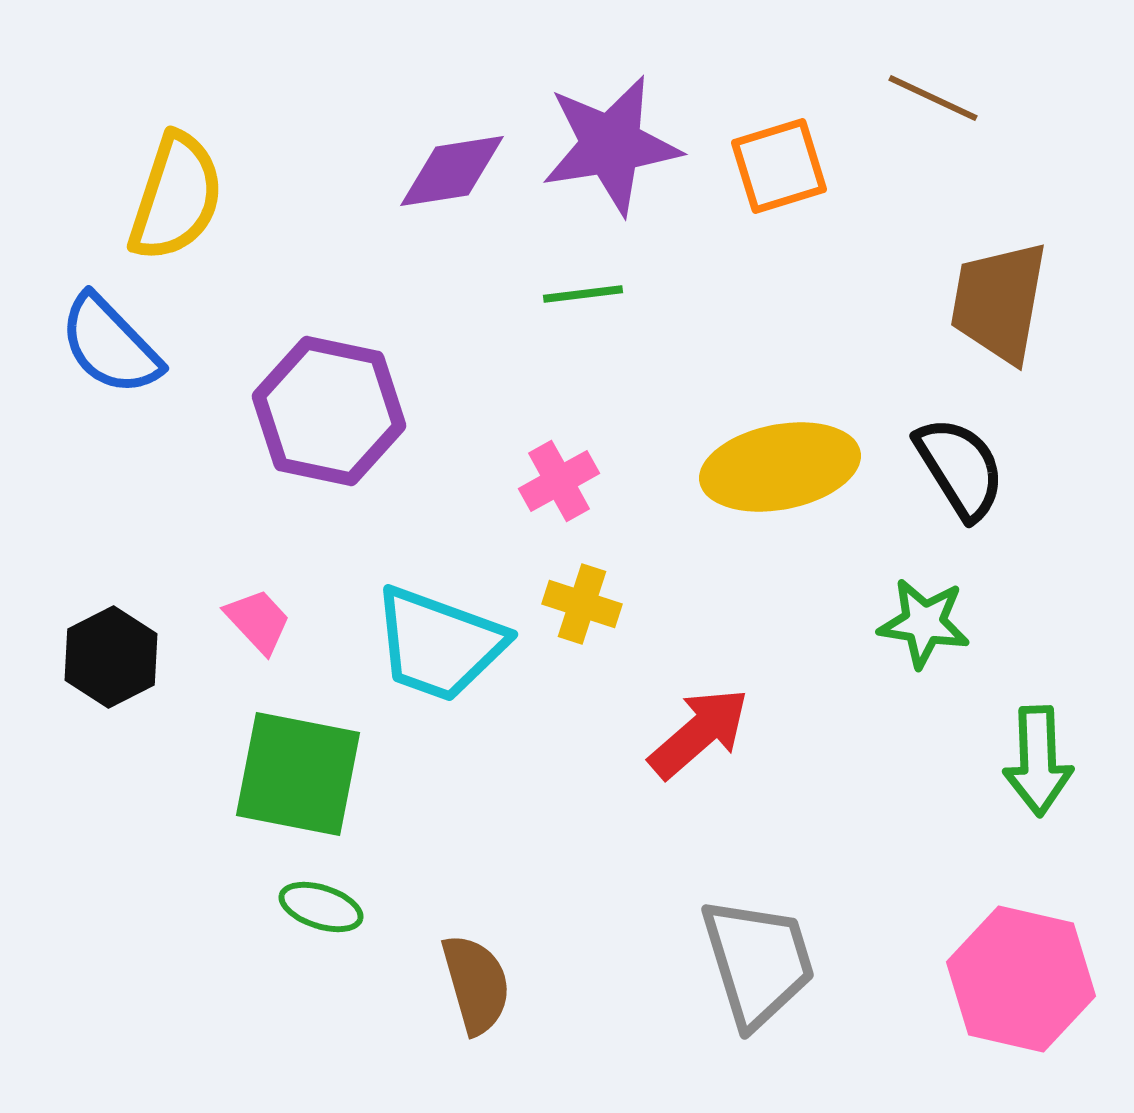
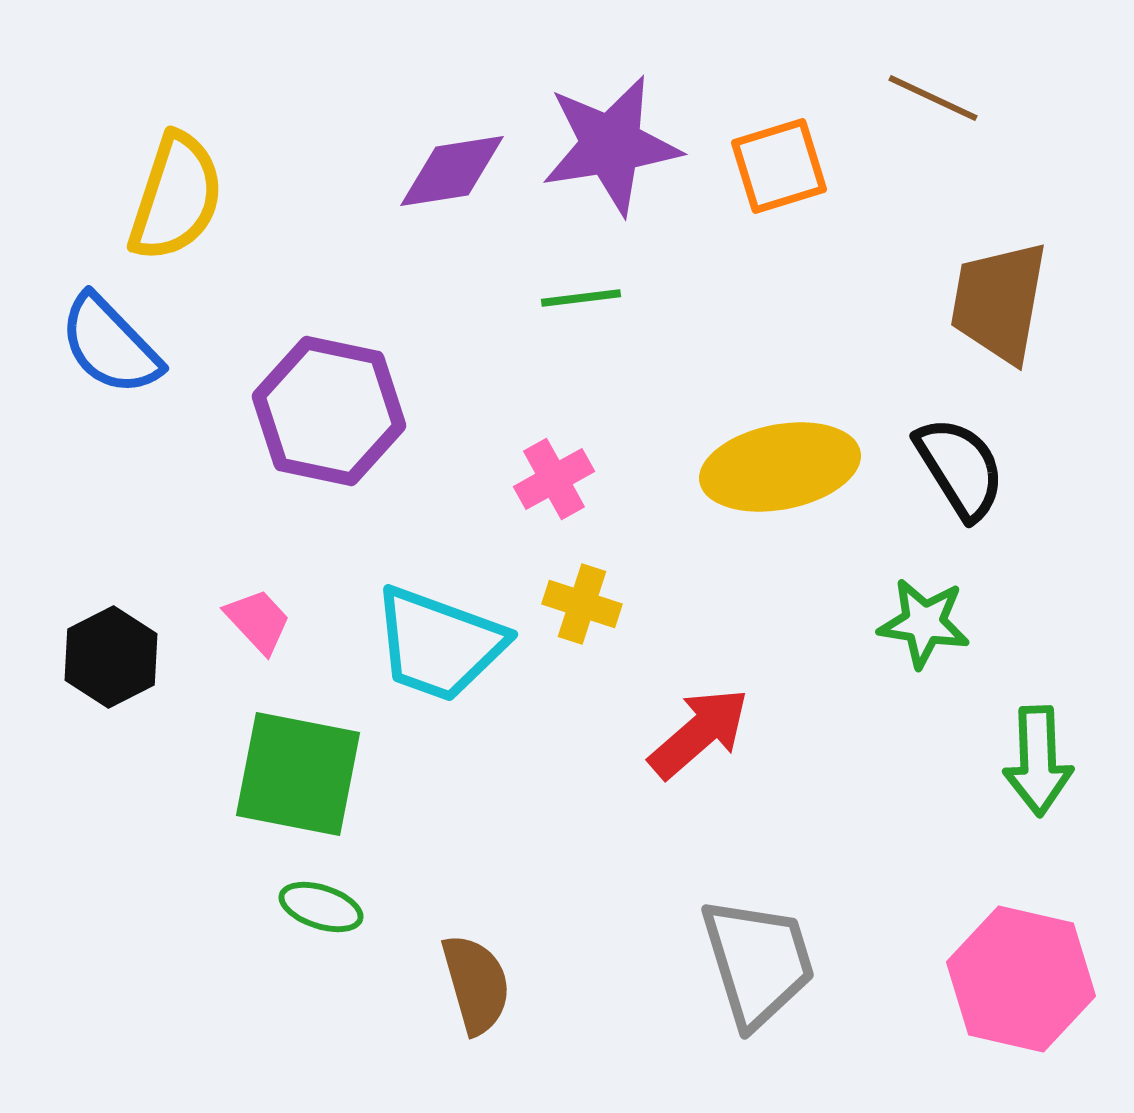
green line: moved 2 px left, 4 px down
pink cross: moved 5 px left, 2 px up
